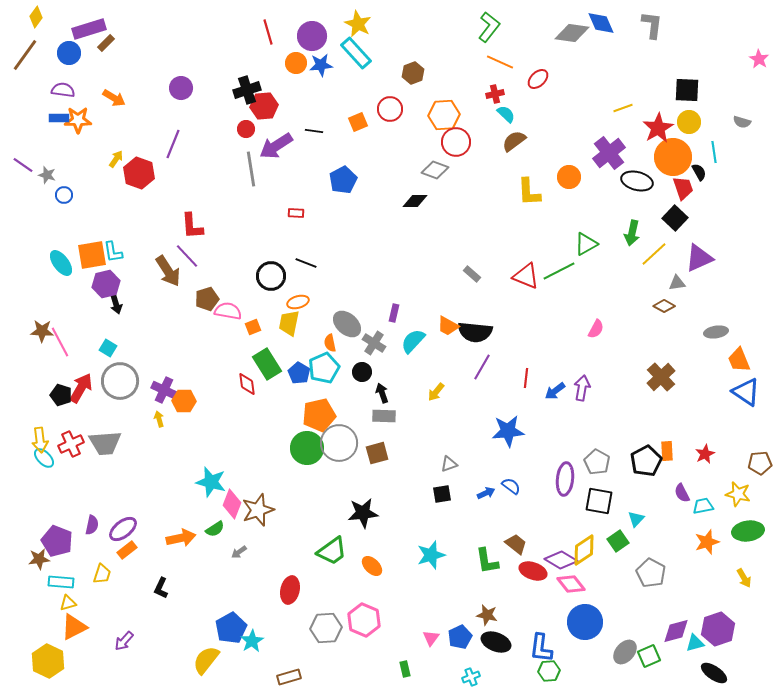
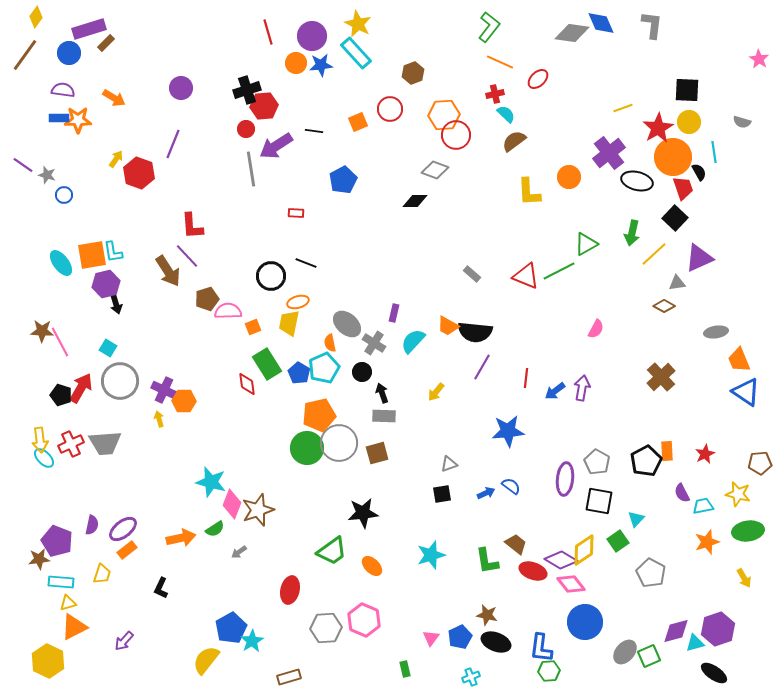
red circle at (456, 142): moved 7 px up
pink semicircle at (228, 311): rotated 12 degrees counterclockwise
